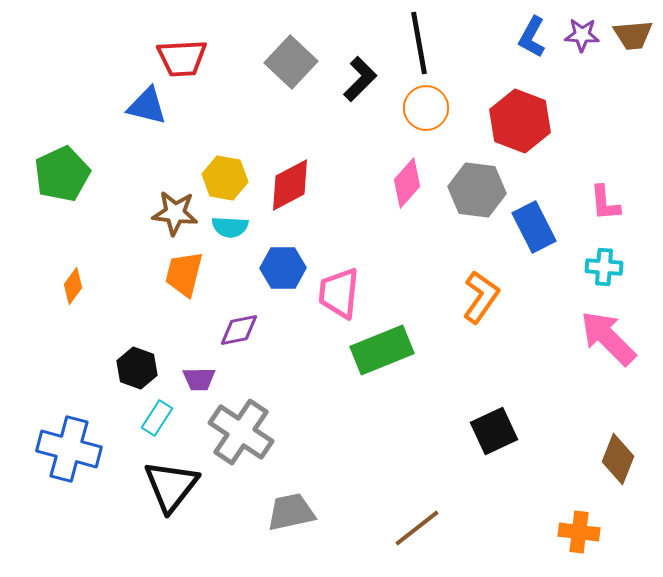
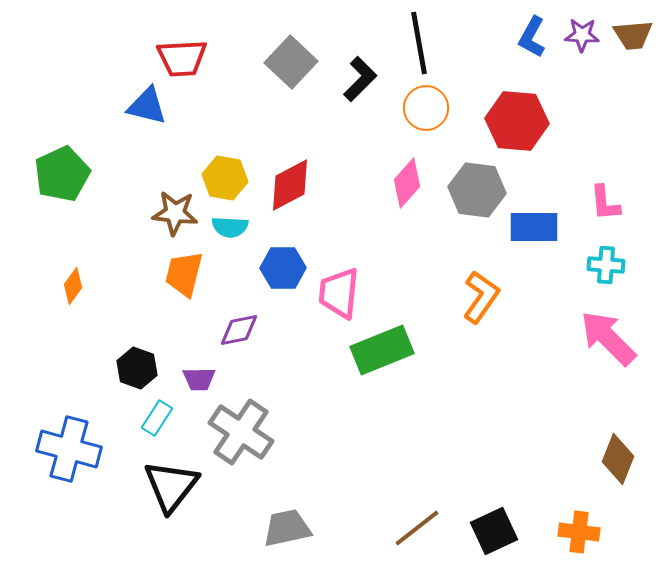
red hexagon: moved 3 px left; rotated 16 degrees counterclockwise
blue rectangle: rotated 63 degrees counterclockwise
cyan cross: moved 2 px right, 2 px up
black square: moved 100 px down
gray trapezoid: moved 4 px left, 16 px down
